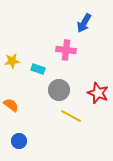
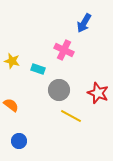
pink cross: moved 2 px left; rotated 18 degrees clockwise
yellow star: rotated 21 degrees clockwise
